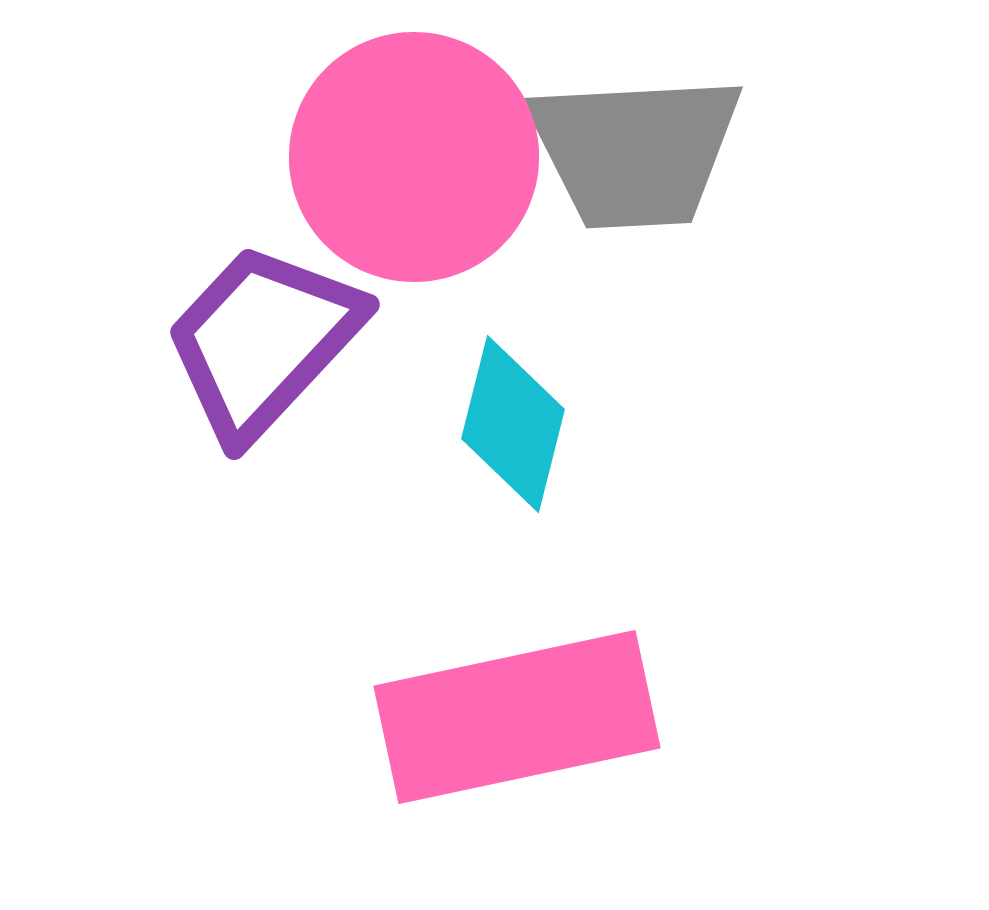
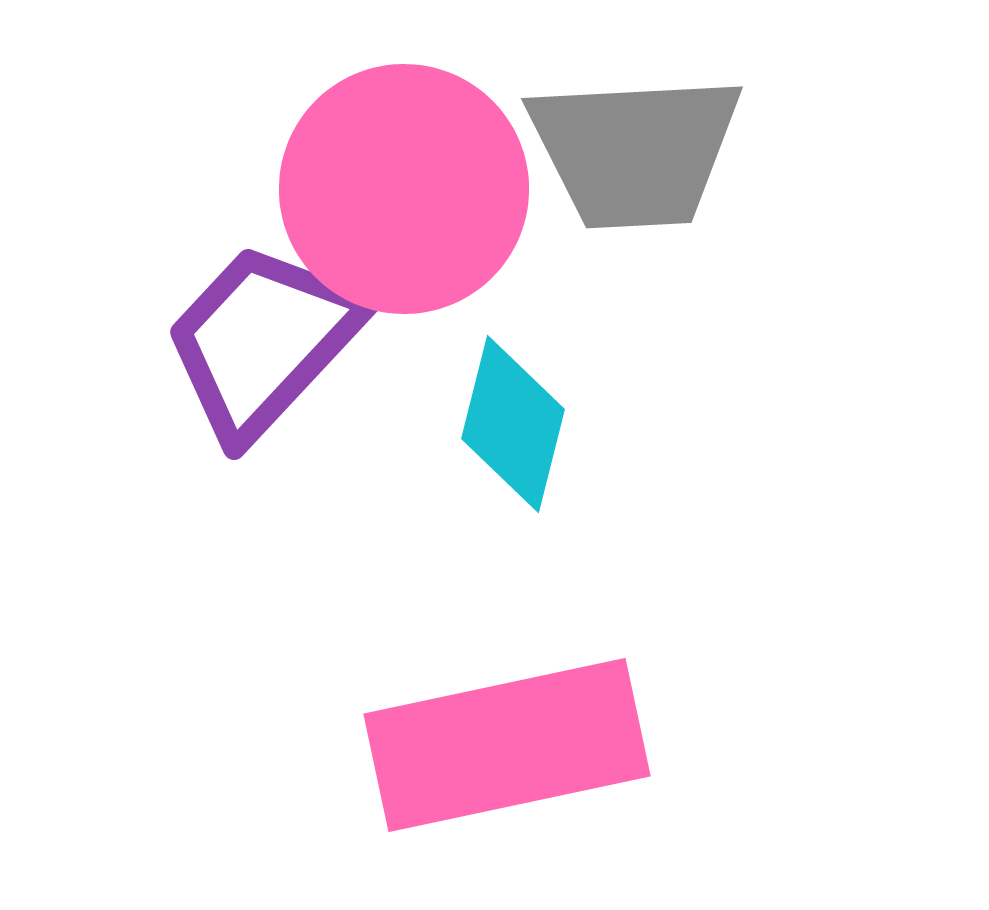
pink circle: moved 10 px left, 32 px down
pink rectangle: moved 10 px left, 28 px down
